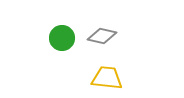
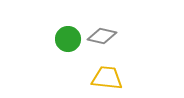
green circle: moved 6 px right, 1 px down
